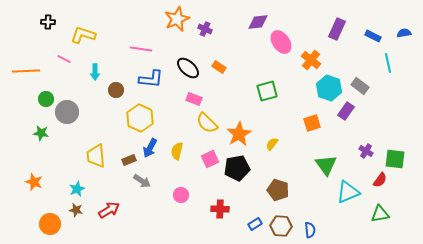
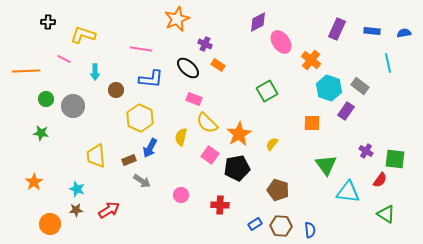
purple diamond at (258, 22): rotated 20 degrees counterclockwise
purple cross at (205, 29): moved 15 px down
blue rectangle at (373, 36): moved 1 px left, 5 px up; rotated 21 degrees counterclockwise
orange rectangle at (219, 67): moved 1 px left, 2 px up
green square at (267, 91): rotated 15 degrees counterclockwise
gray circle at (67, 112): moved 6 px right, 6 px up
orange square at (312, 123): rotated 18 degrees clockwise
yellow semicircle at (177, 151): moved 4 px right, 14 px up
pink square at (210, 159): moved 4 px up; rotated 30 degrees counterclockwise
orange star at (34, 182): rotated 18 degrees clockwise
cyan star at (77, 189): rotated 28 degrees counterclockwise
cyan triangle at (348, 192): rotated 30 degrees clockwise
red cross at (220, 209): moved 4 px up
brown star at (76, 210): rotated 16 degrees counterclockwise
green triangle at (380, 214): moved 6 px right; rotated 42 degrees clockwise
